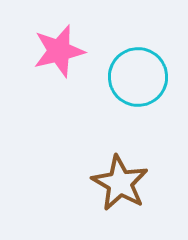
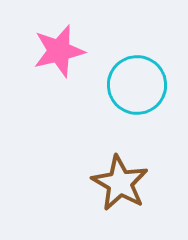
cyan circle: moved 1 px left, 8 px down
